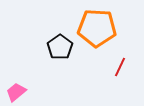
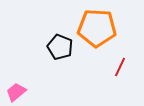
black pentagon: rotated 15 degrees counterclockwise
